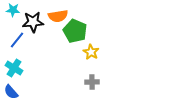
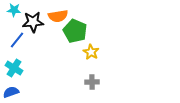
cyan star: moved 1 px right
blue semicircle: rotated 112 degrees clockwise
